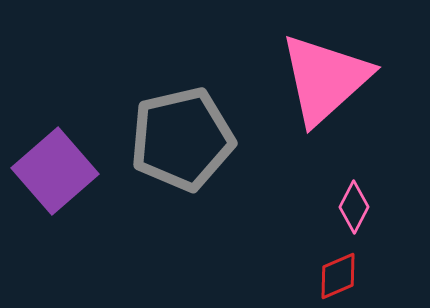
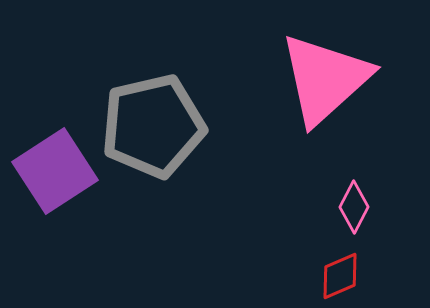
gray pentagon: moved 29 px left, 13 px up
purple square: rotated 8 degrees clockwise
red diamond: moved 2 px right
